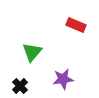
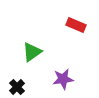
green triangle: rotated 15 degrees clockwise
black cross: moved 3 px left, 1 px down
